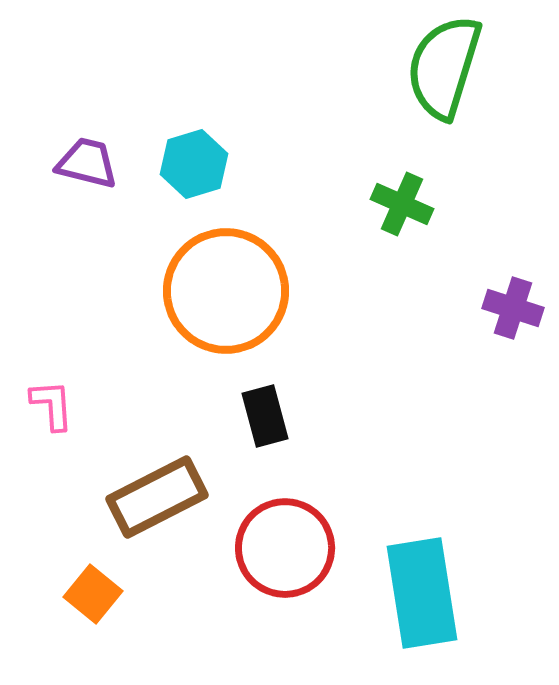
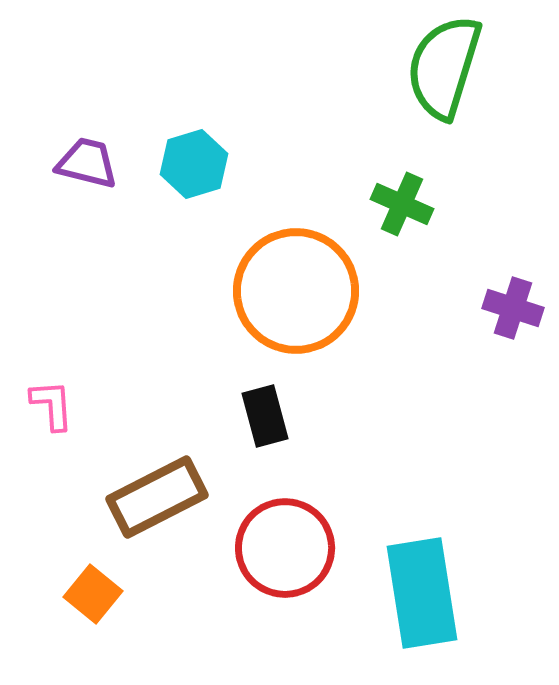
orange circle: moved 70 px right
